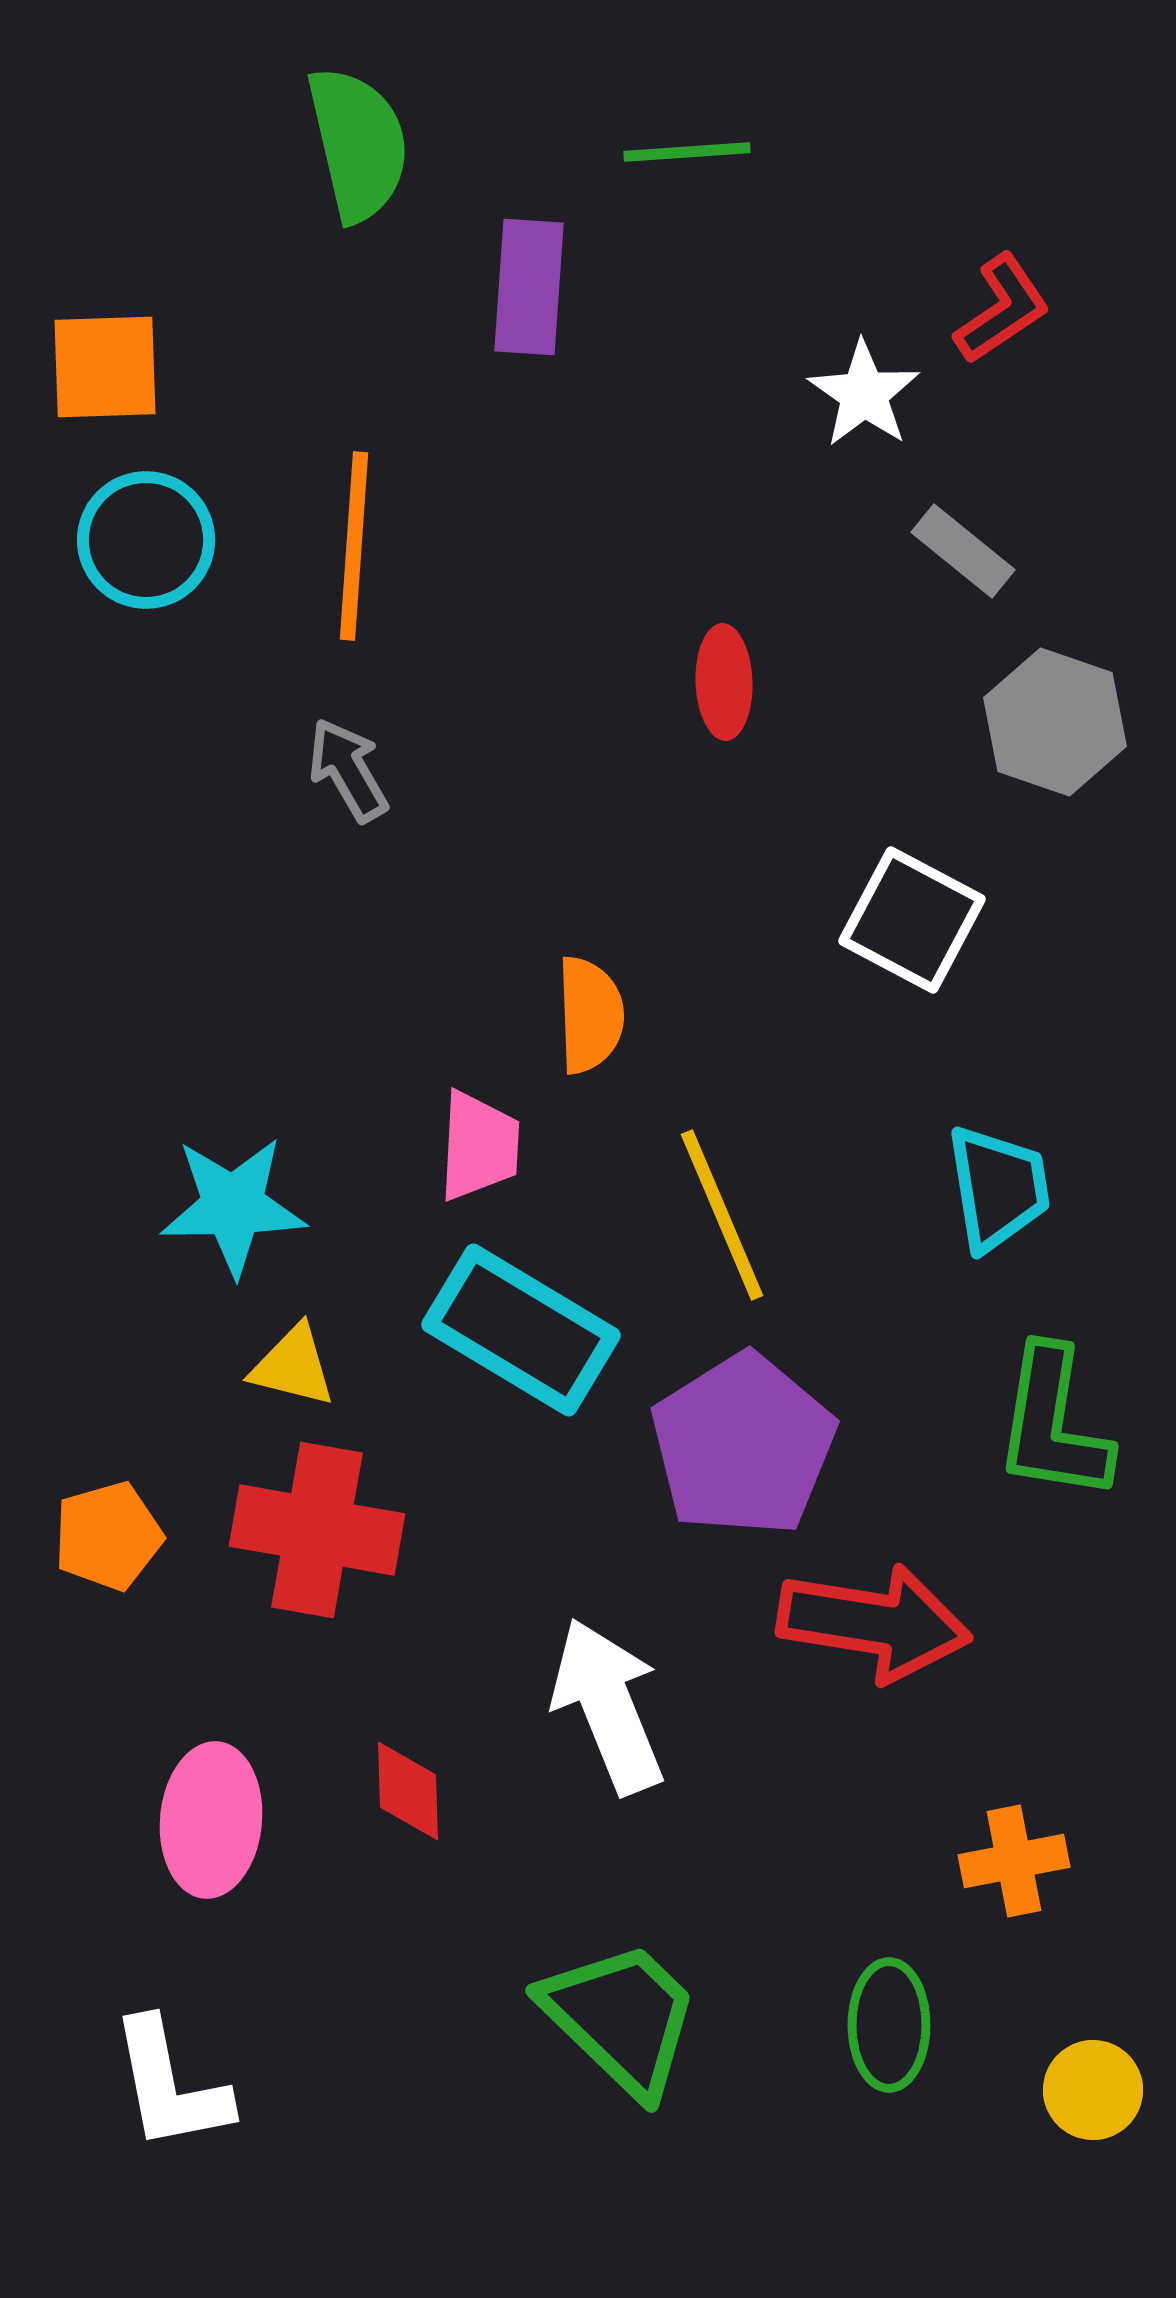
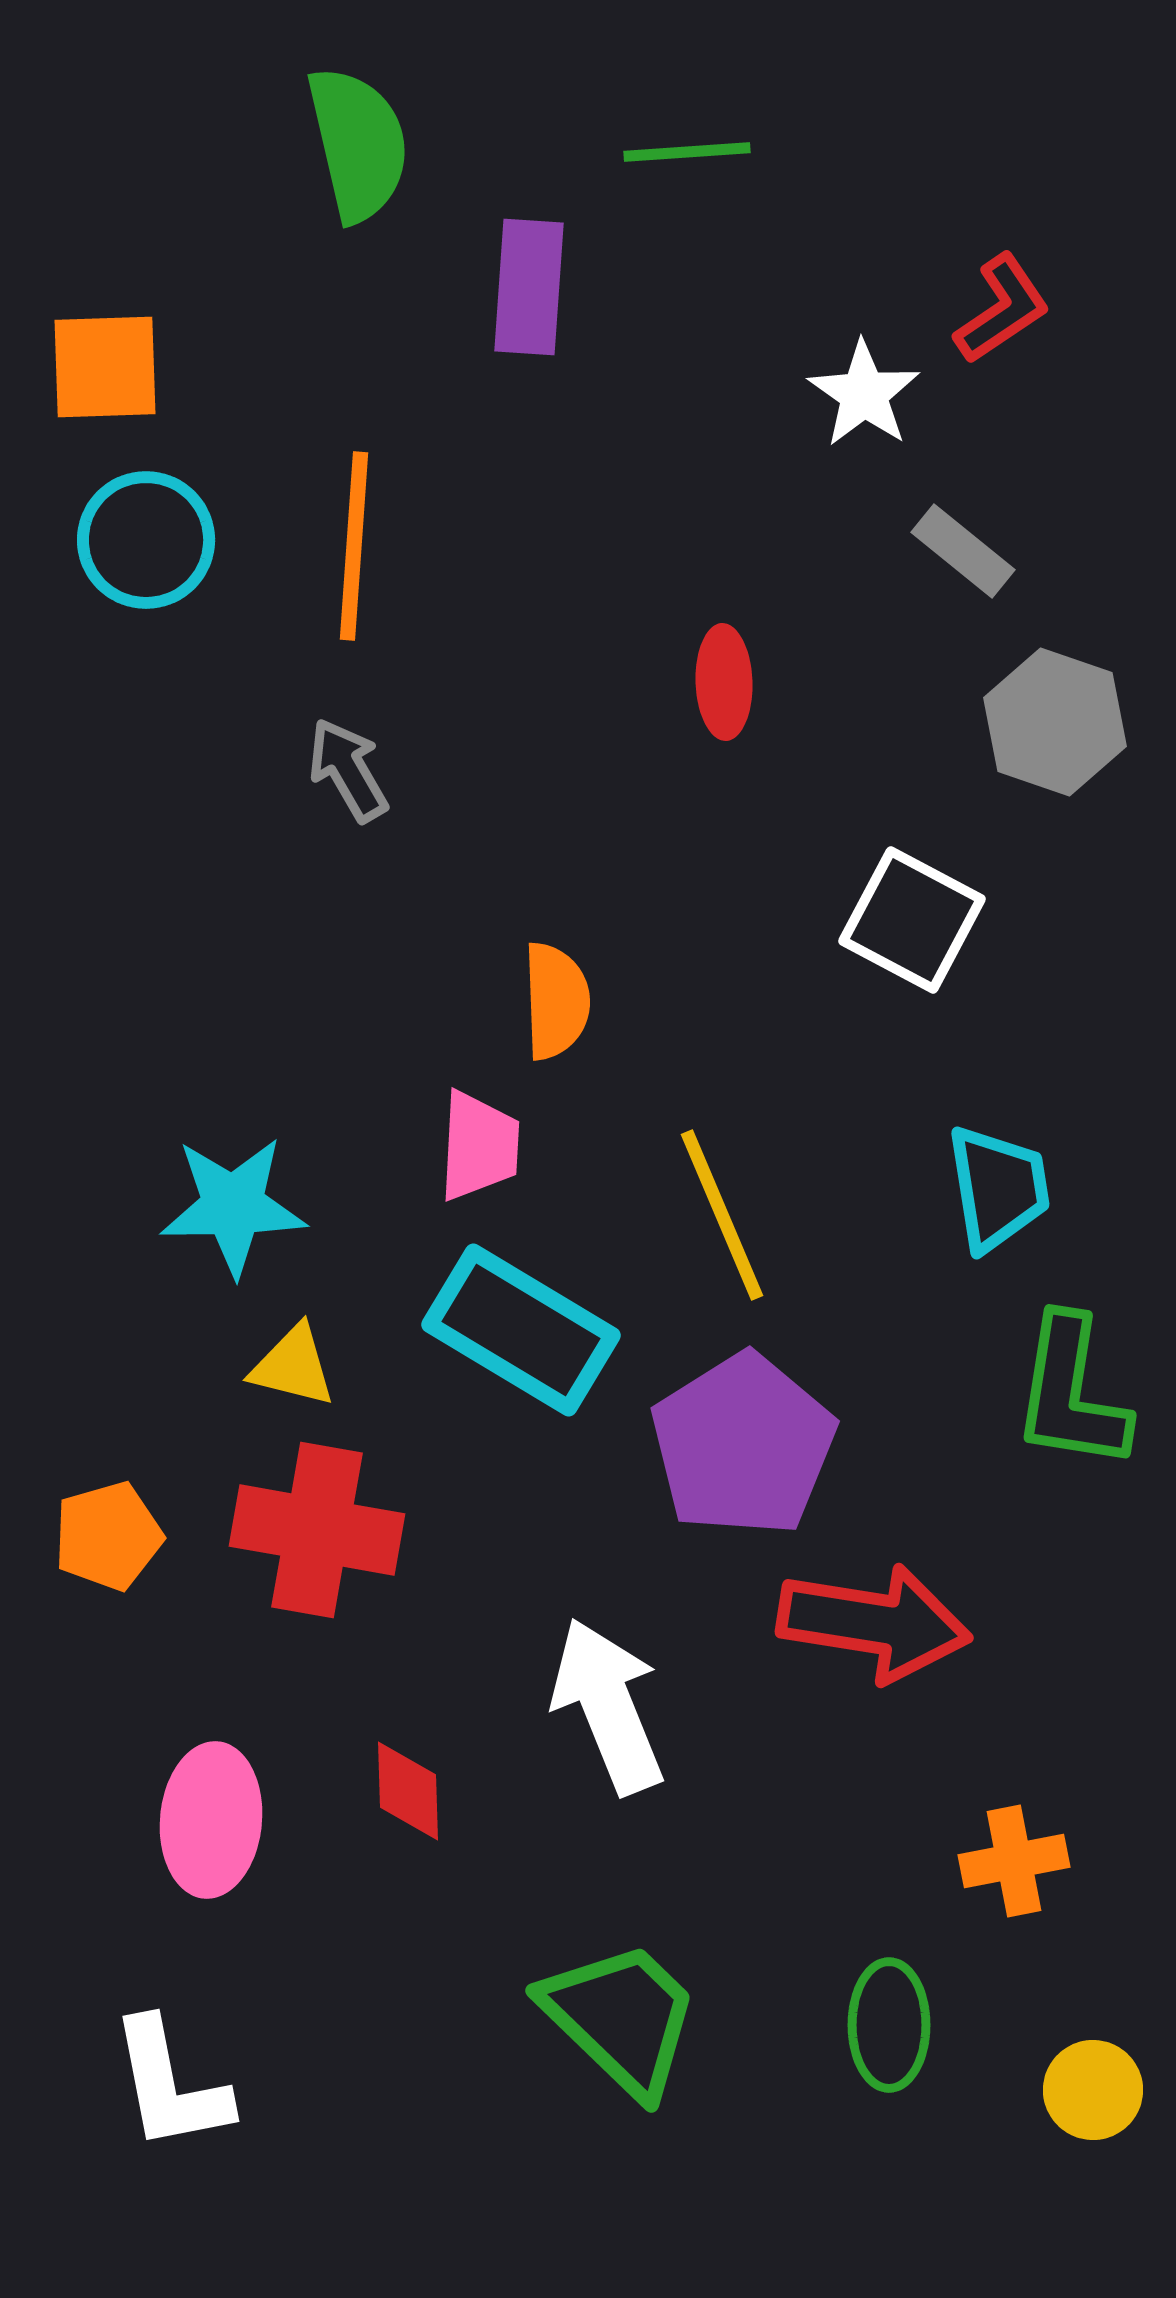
orange semicircle: moved 34 px left, 14 px up
green L-shape: moved 18 px right, 31 px up
